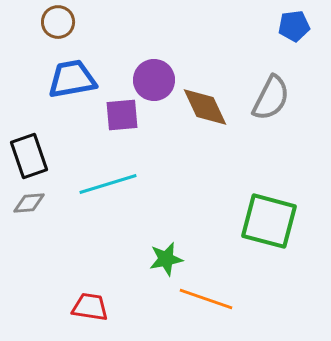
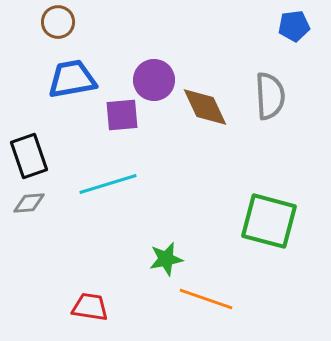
gray semicircle: moved 1 px left, 2 px up; rotated 30 degrees counterclockwise
